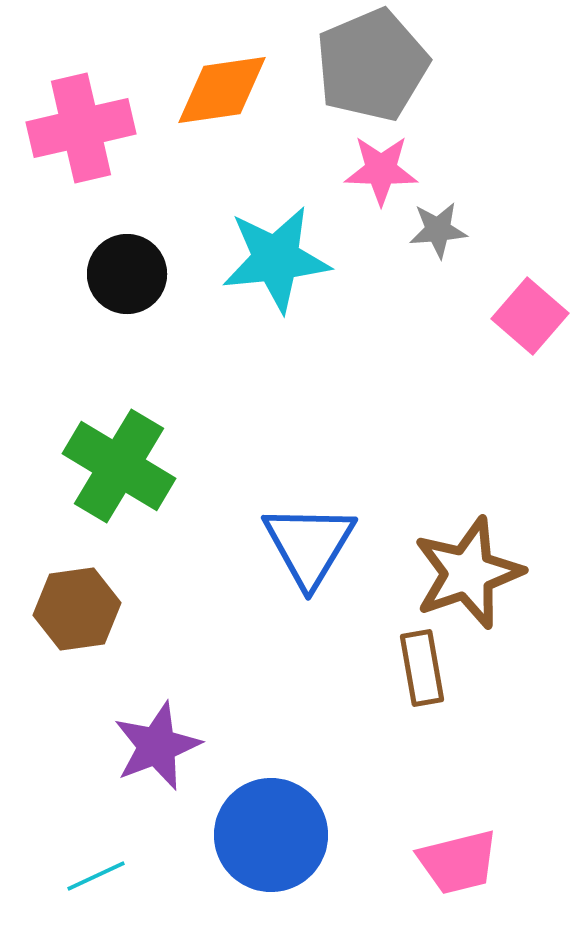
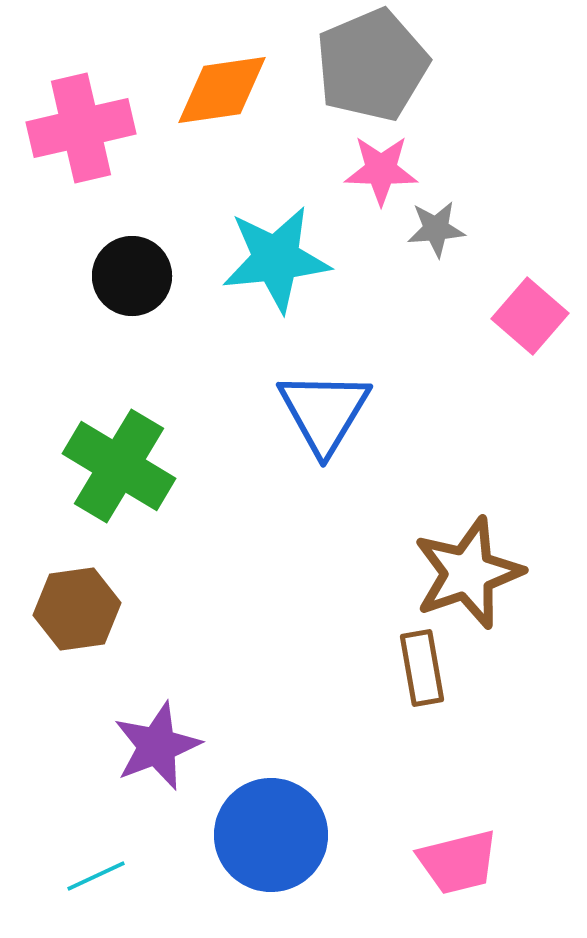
gray star: moved 2 px left, 1 px up
black circle: moved 5 px right, 2 px down
blue triangle: moved 15 px right, 133 px up
